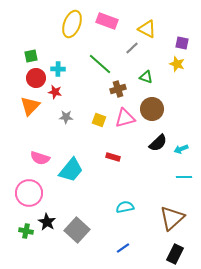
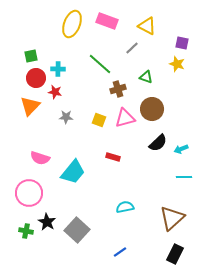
yellow triangle: moved 3 px up
cyan trapezoid: moved 2 px right, 2 px down
blue line: moved 3 px left, 4 px down
